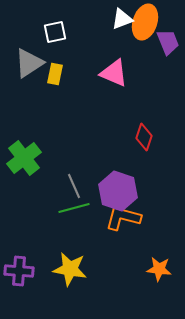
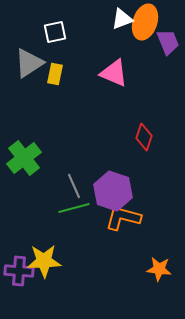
purple hexagon: moved 5 px left
yellow star: moved 26 px left, 8 px up; rotated 12 degrees counterclockwise
